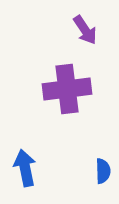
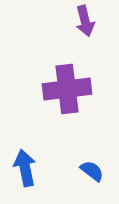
purple arrow: moved 9 px up; rotated 20 degrees clockwise
blue semicircle: moved 11 px left; rotated 50 degrees counterclockwise
